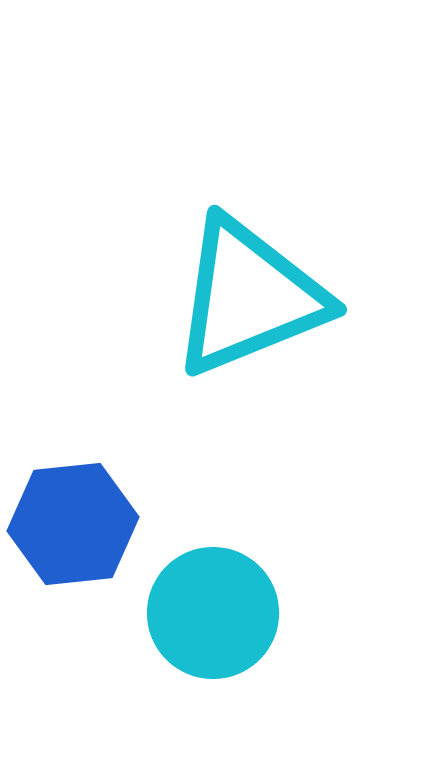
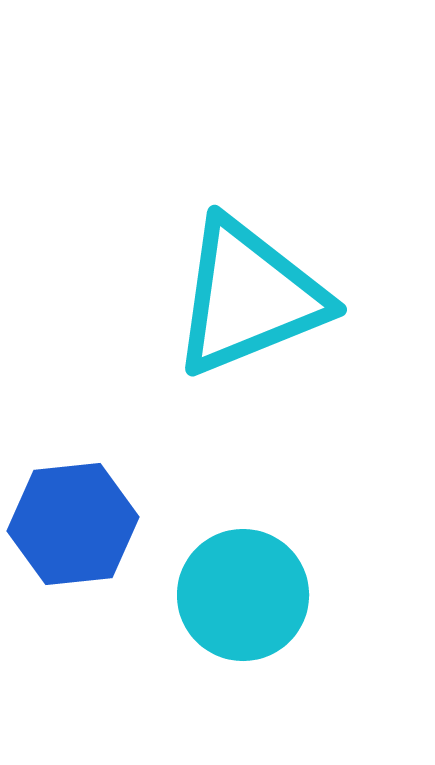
cyan circle: moved 30 px right, 18 px up
